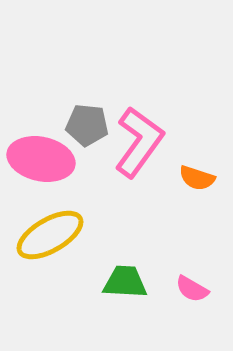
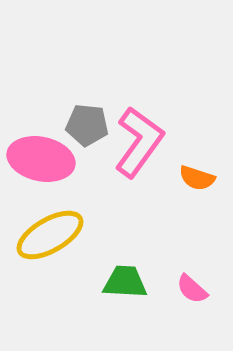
pink semicircle: rotated 12 degrees clockwise
